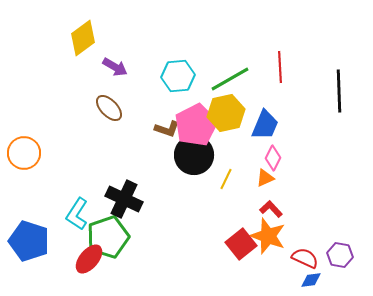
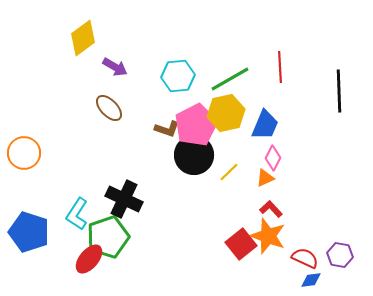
yellow line: moved 3 px right, 7 px up; rotated 20 degrees clockwise
blue pentagon: moved 9 px up
